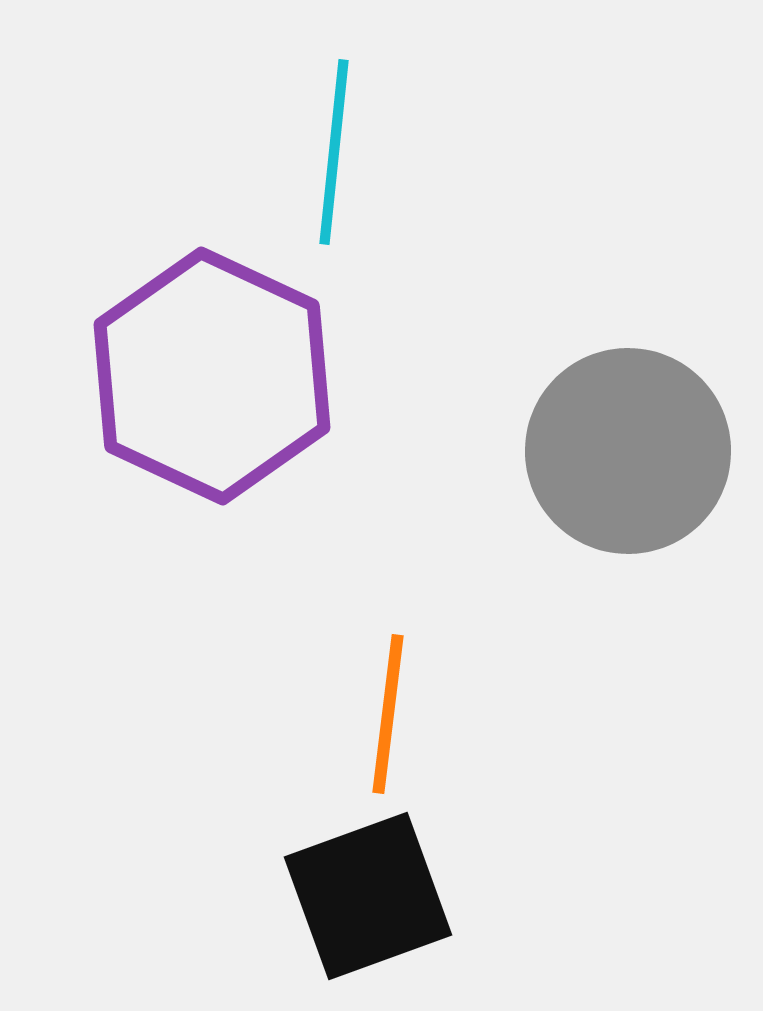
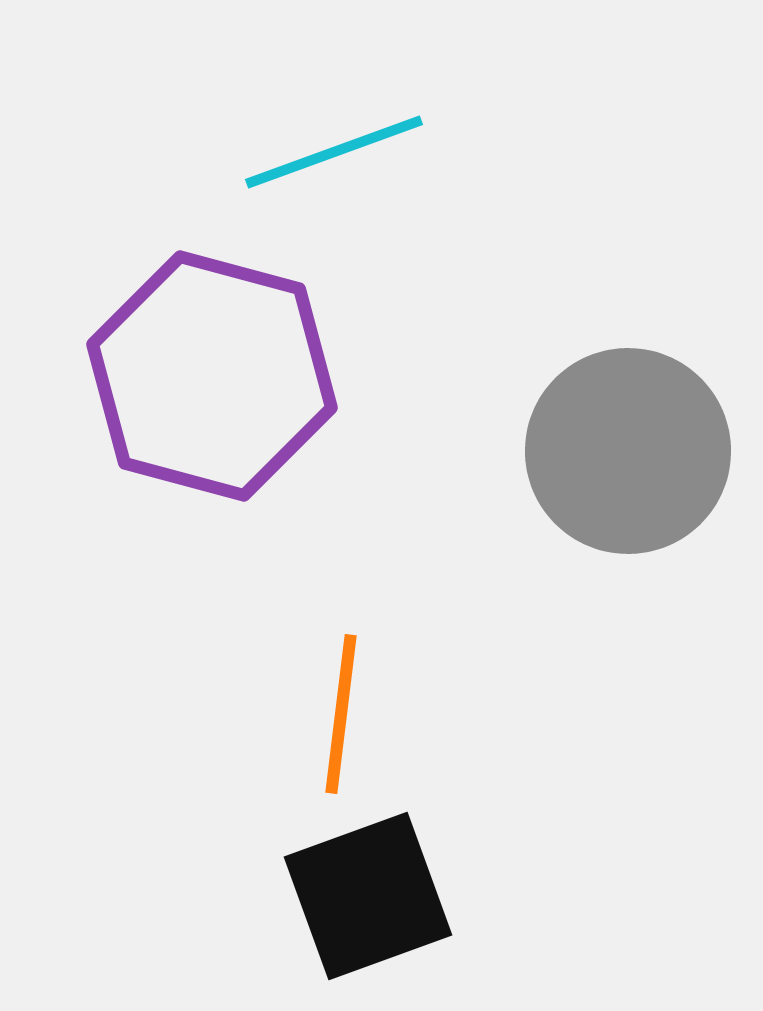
cyan line: rotated 64 degrees clockwise
purple hexagon: rotated 10 degrees counterclockwise
orange line: moved 47 px left
